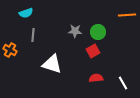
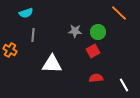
orange line: moved 8 px left, 2 px up; rotated 48 degrees clockwise
white triangle: rotated 15 degrees counterclockwise
white line: moved 1 px right, 2 px down
